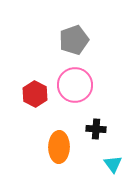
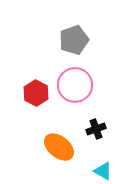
red hexagon: moved 1 px right, 1 px up
black cross: rotated 24 degrees counterclockwise
orange ellipse: rotated 52 degrees counterclockwise
cyan triangle: moved 10 px left, 7 px down; rotated 24 degrees counterclockwise
